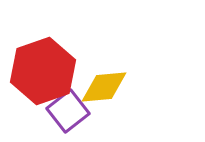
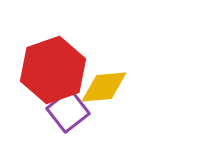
red hexagon: moved 10 px right, 1 px up
